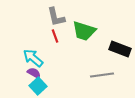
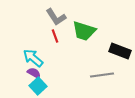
gray L-shape: rotated 20 degrees counterclockwise
black rectangle: moved 2 px down
